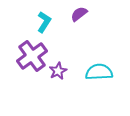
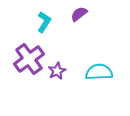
purple cross: moved 3 px left, 3 px down
purple star: moved 1 px left
